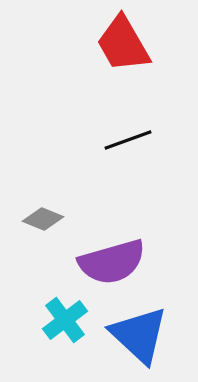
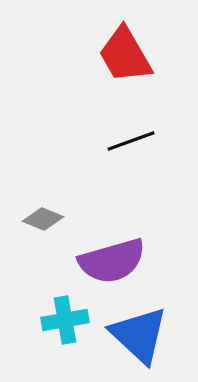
red trapezoid: moved 2 px right, 11 px down
black line: moved 3 px right, 1 px down
purple semicircle: moved 1 px up
cyan cross: rotated 27 degrees clockwise
